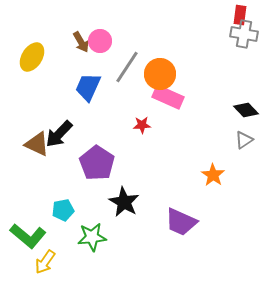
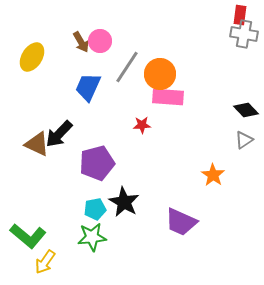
pink rectangle: rotated 20 degrees counterclockwise
purple pentagon: rotated 24 degrees clockwise
cyan pentagon: moved 32 px right, 1 px up
